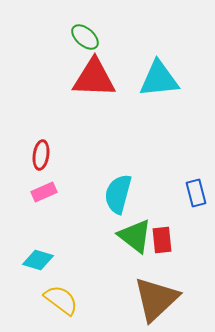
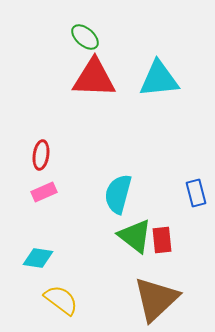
cyan diamond: moved 2 px up; rotated 8 degrees counterclockwise
